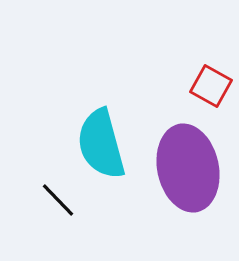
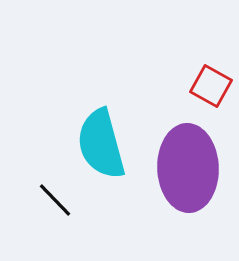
purple ellipse: rotated 10 degrees clockwise
black line: moved 3 px left
